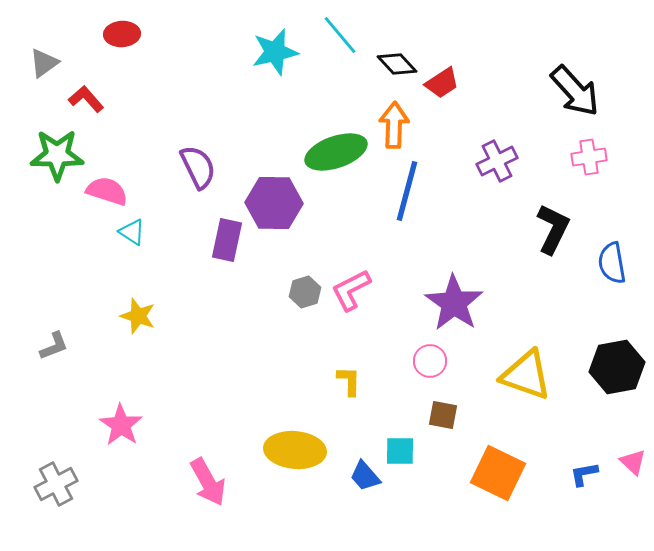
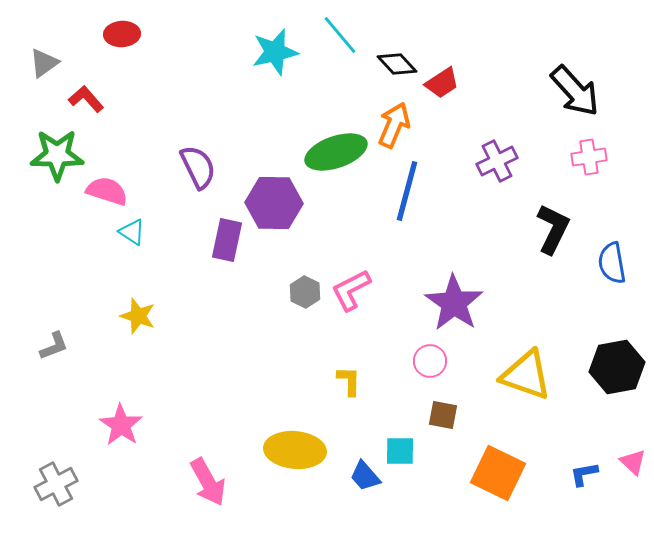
orange arrow: rotated 21 degrees clockwise
gray hexagon: rotated 16 degrees counterclockwise
